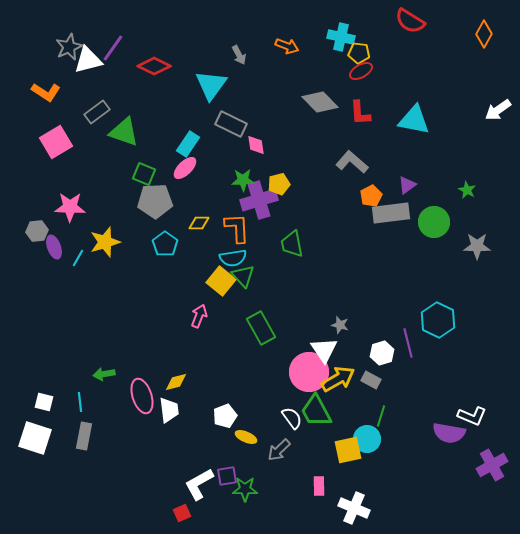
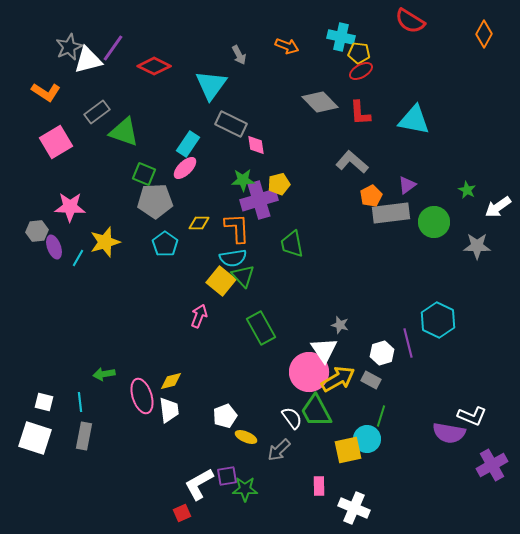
white arrow at (498, 110): moved 97 px down
yellow diamond at (176, 382): moved 5 px left, 1 px up
